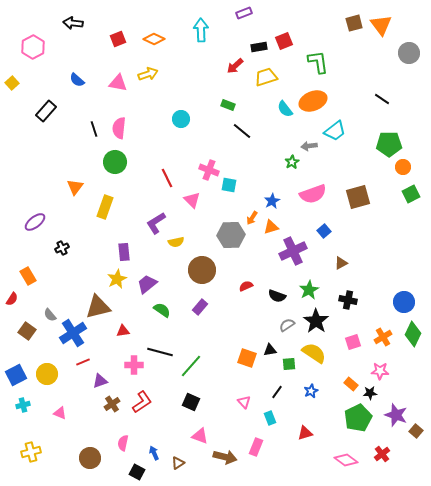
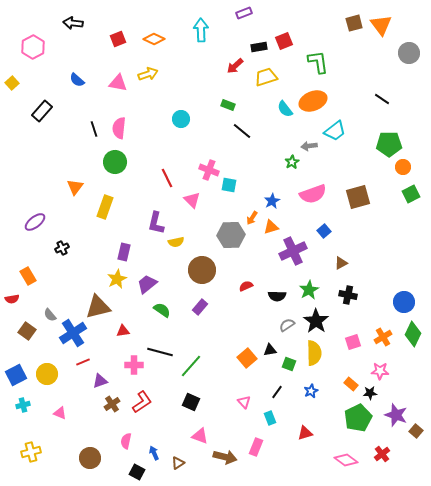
black rectangle at (46, 111): moved 4 px left
purple L-shape at (156, 223): rotated 45 degrees counterclockwise
purple rectangle at (124, 252): rotated 18 degrees clockwise
black semicircle at (277, 296): rotated 18 degrees counterclockwise
red semicircle at (12, 299): rotated 48 degrees clockwise
black cross at (348, 300): moved 5 px up
yellow semicircle at (314, 353): rotated 55 degrees clockwise
orange square at (247, 358): rotated 30 degrees clockwise
green square at (289, 364): rotated 24 degrees clockwise
pink semicircle at (123, 443): moved 3 px right, 2 px up
